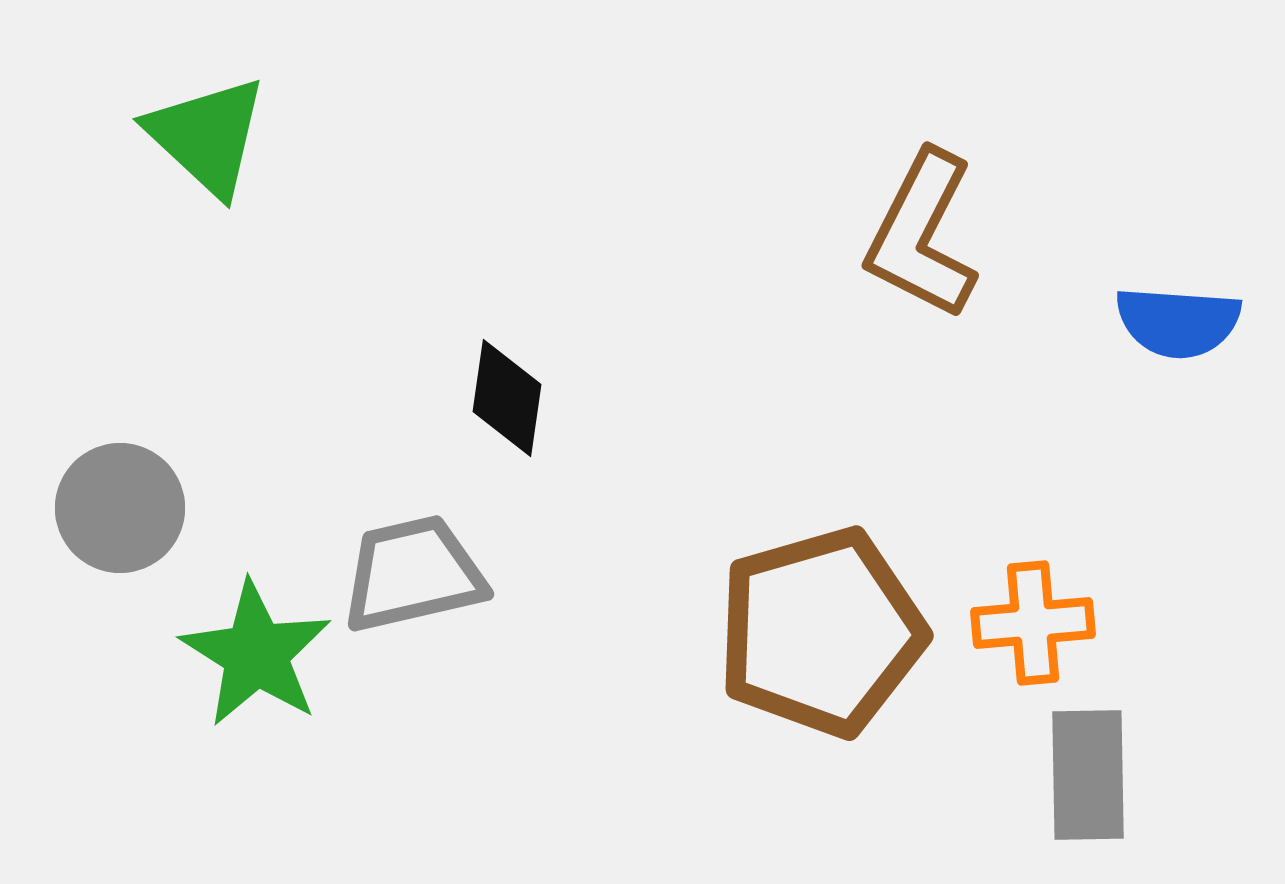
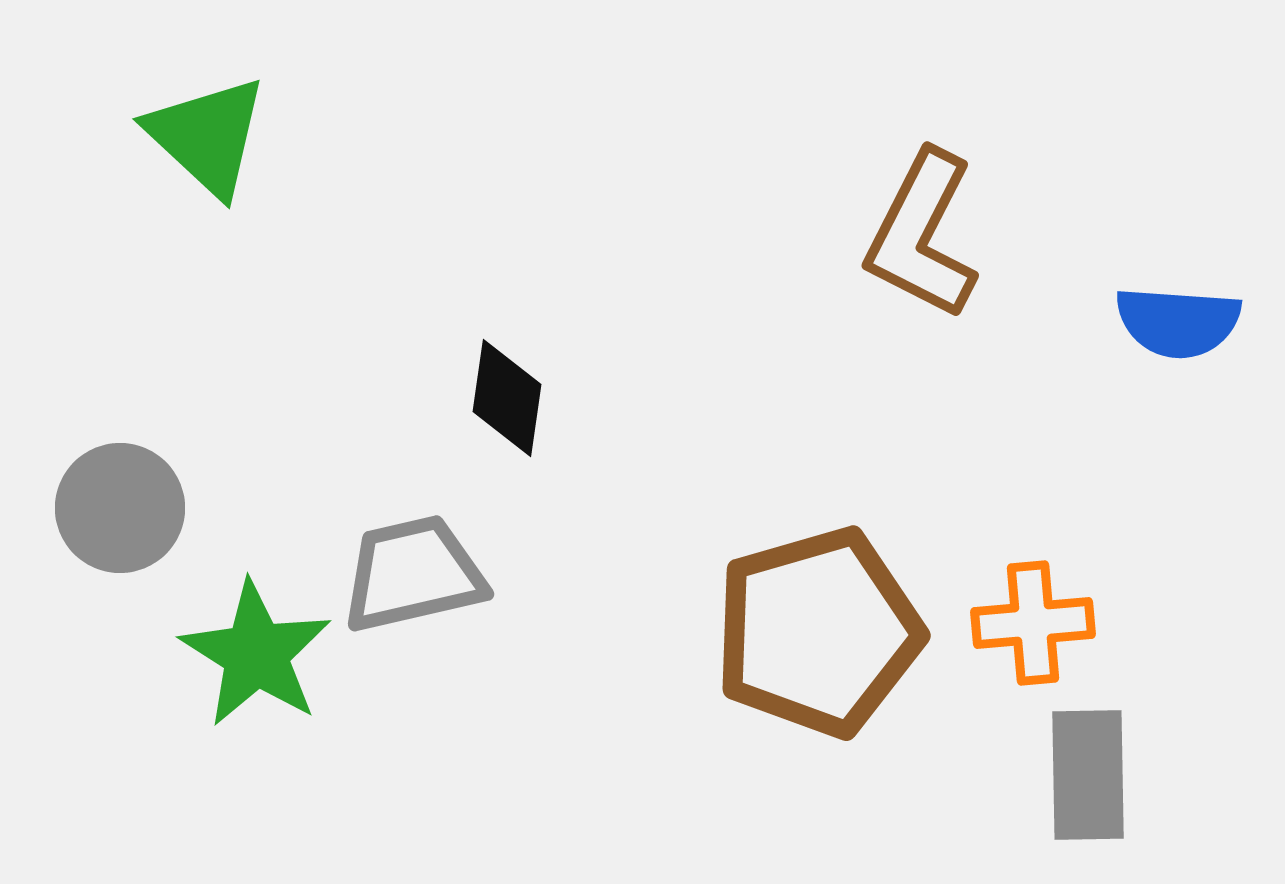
brown pentagon: moved 3 px left
